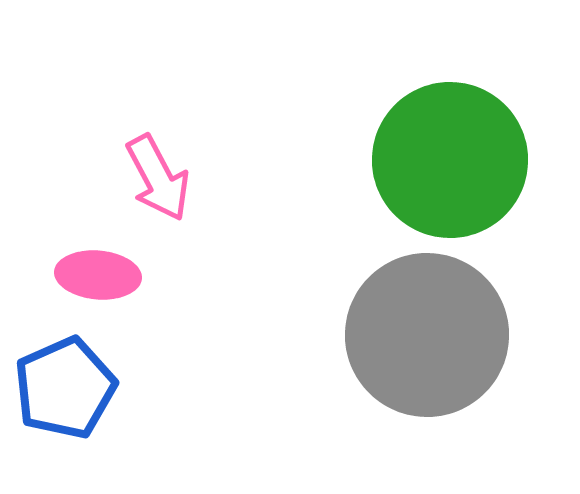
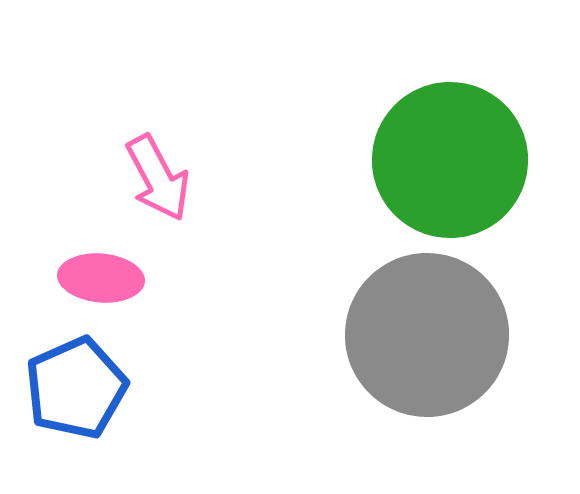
pink ellipse: moved 3 px right, 3 px down
blue pentagon: moved 11 px right
